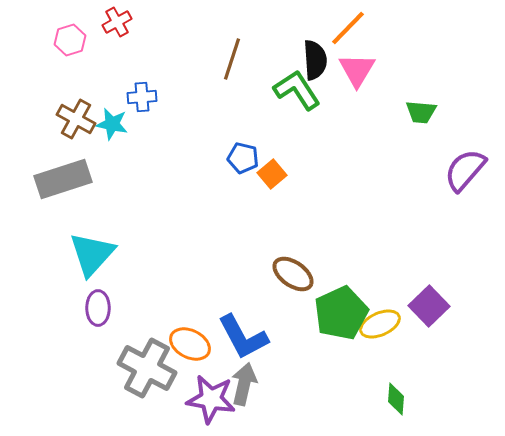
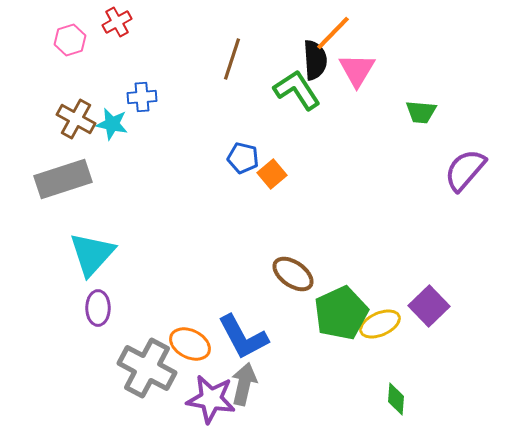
orange line: moved 15 px left, 5 px down
